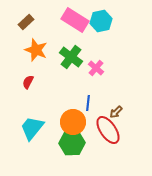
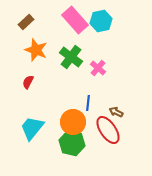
pink rectangle: rotated 16 degrees clockwise
pink cross: moved 2 px right
brown arrow: rotated 72 degrees clockwise
green hexagon: rotated 15 degrees clockwise
